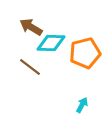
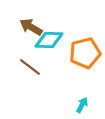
cyan diamond: moved 2 px left, 3 px up
